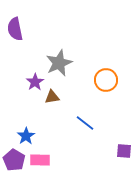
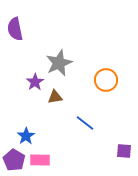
brown triangle: moved 3 px right
